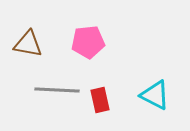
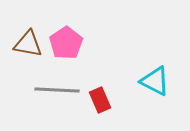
pink pentagon: moved 22 px left, 1 px down; rotated 28 degrees counterclockwise
cyan triangle: moved 14 px up
red rectangle: rotated 10 degrees counterclockwise
